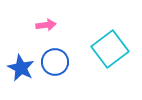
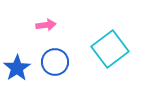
blue star: moved 4 px left; rotated 12 degrees clockwise
